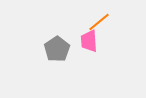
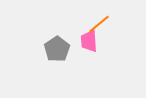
orange line: moved 2 px down
